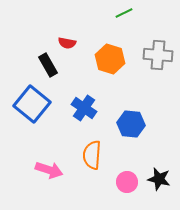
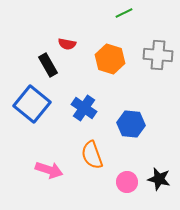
red semicircle: moved 1 px down
orange semicircle: rotated 24 degrees counterclockwise
